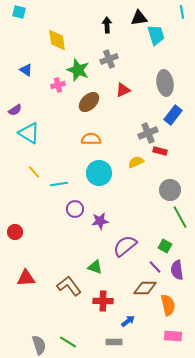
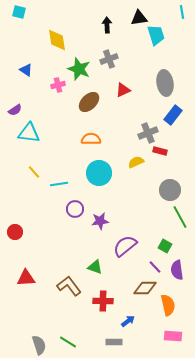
green star at (78, 70): moved 1 px right, 1 px up
cyan triangle at (29, 133): rotated 25 degrees counterclockwise
